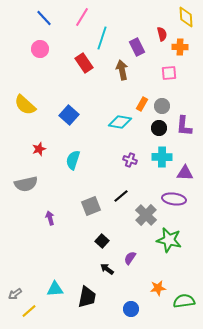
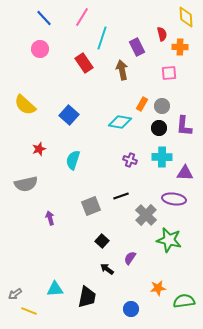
black line: rotated 21 degrees clockwise
yellow line: rotated 63 degrees clockwise
